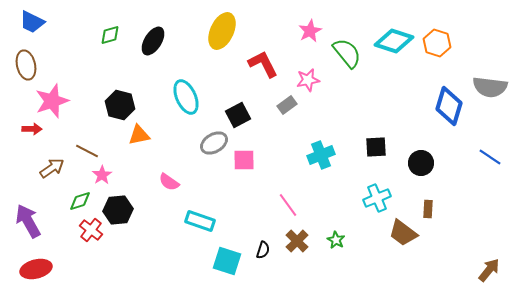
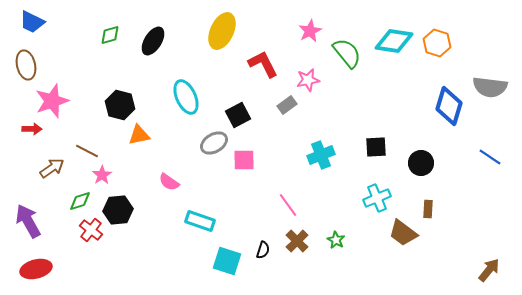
cyan diamond at (394, 41): rotated 9 degrees counterclockwise
